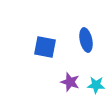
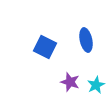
blue square: rotated 15 degrees clockwise
cyan star: rotated 30 degrees counterclockwise
